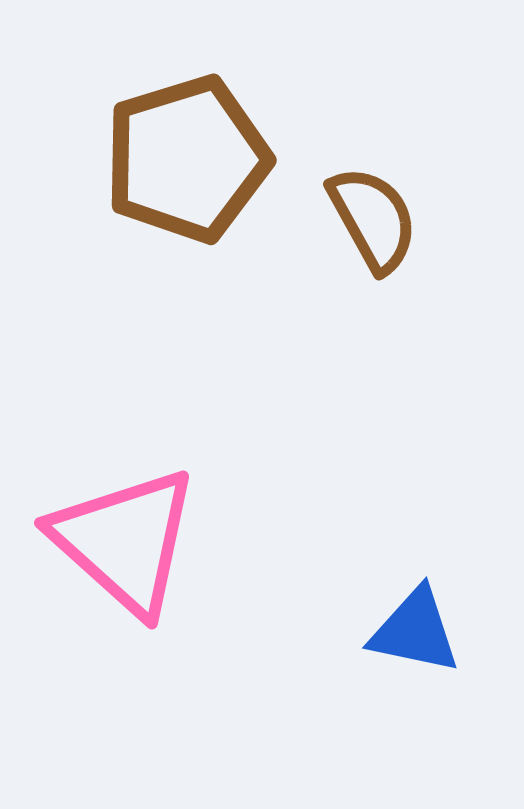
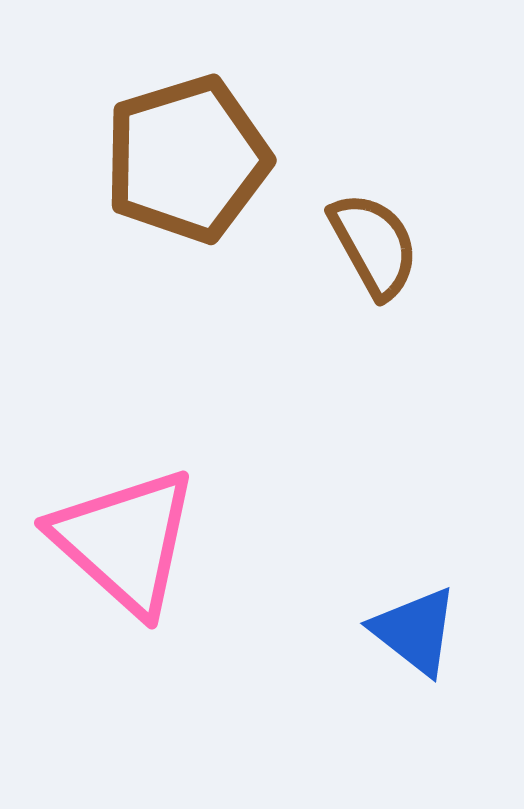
brown semicircle: moved 1 px right, 26 px down
blue triangle: rotated 26 degrees clockwise
